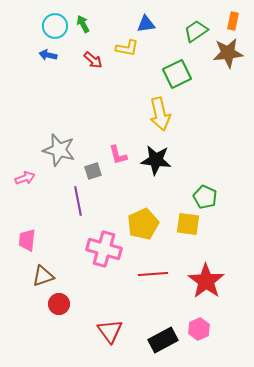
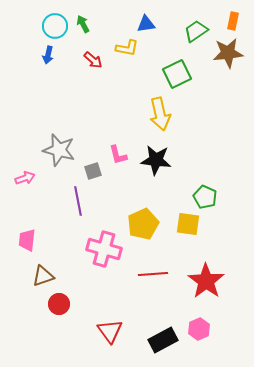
blue arrow: rotated 90 degrees counterclockwise
